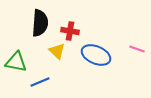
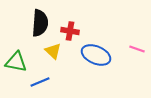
yellow triangle: moved 4 px left
